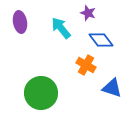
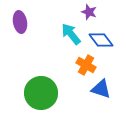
purple star: moved 1 px right, 1 px up
cyan arrow: moved 10 px right, 6 px down
blue triangle: moved 11 px left, 1 px down
